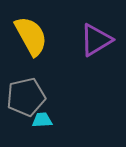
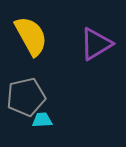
purple triangle: moved 4 px down
